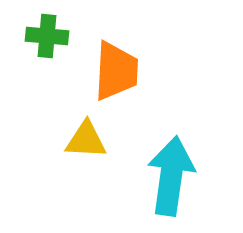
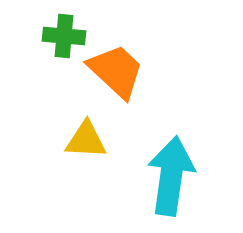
green cross: moved 17 px right
orange trapezoid: rotated 50 degrees counterclockwise
